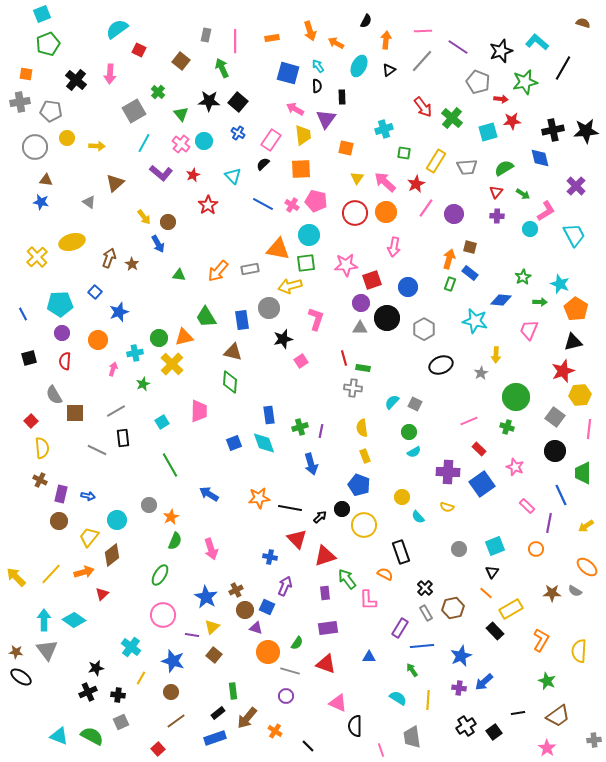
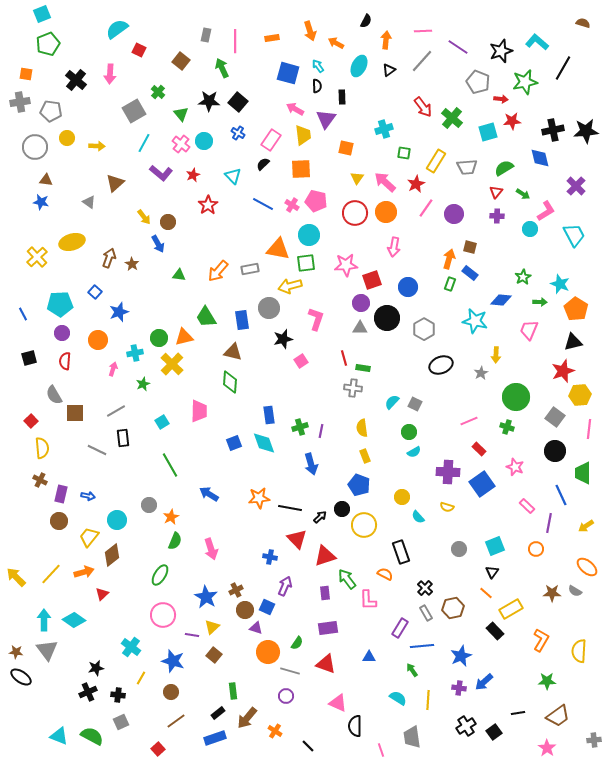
green star at (547, 681): rotated 24 degrees counterclockwise
